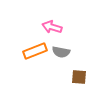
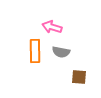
orange rectangle: rotated 70 degrees counterclockwise
